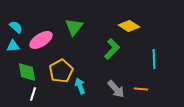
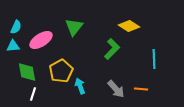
cyan semicircle: rotated 72 degrees clockwise
